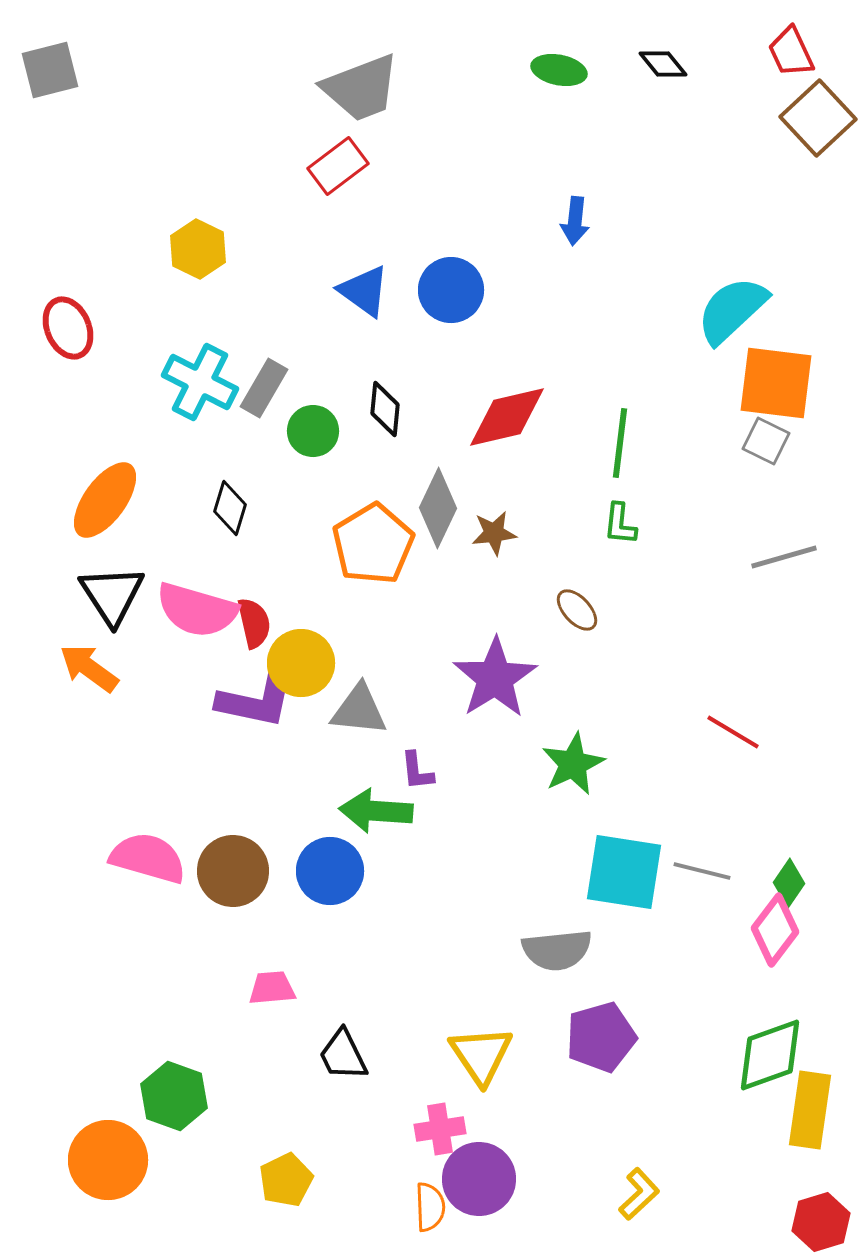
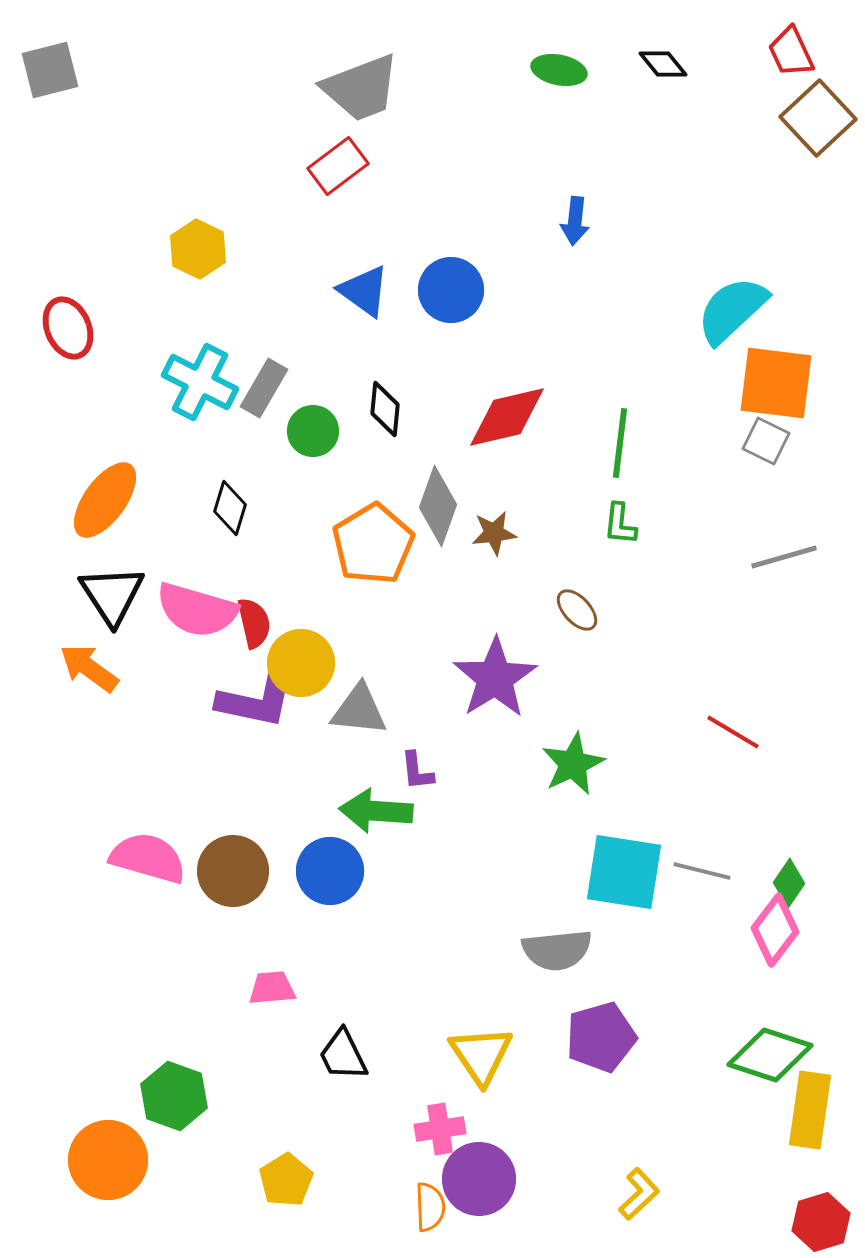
gray diamond at (438, 508): moved 2 px up; rotated 6 degrees counterclockwise
green diamond at (770, 1055): rotated 38 degrees clockwise
yellow pentagon at (286, 1180): rotated 6 degrees counterclockwise
